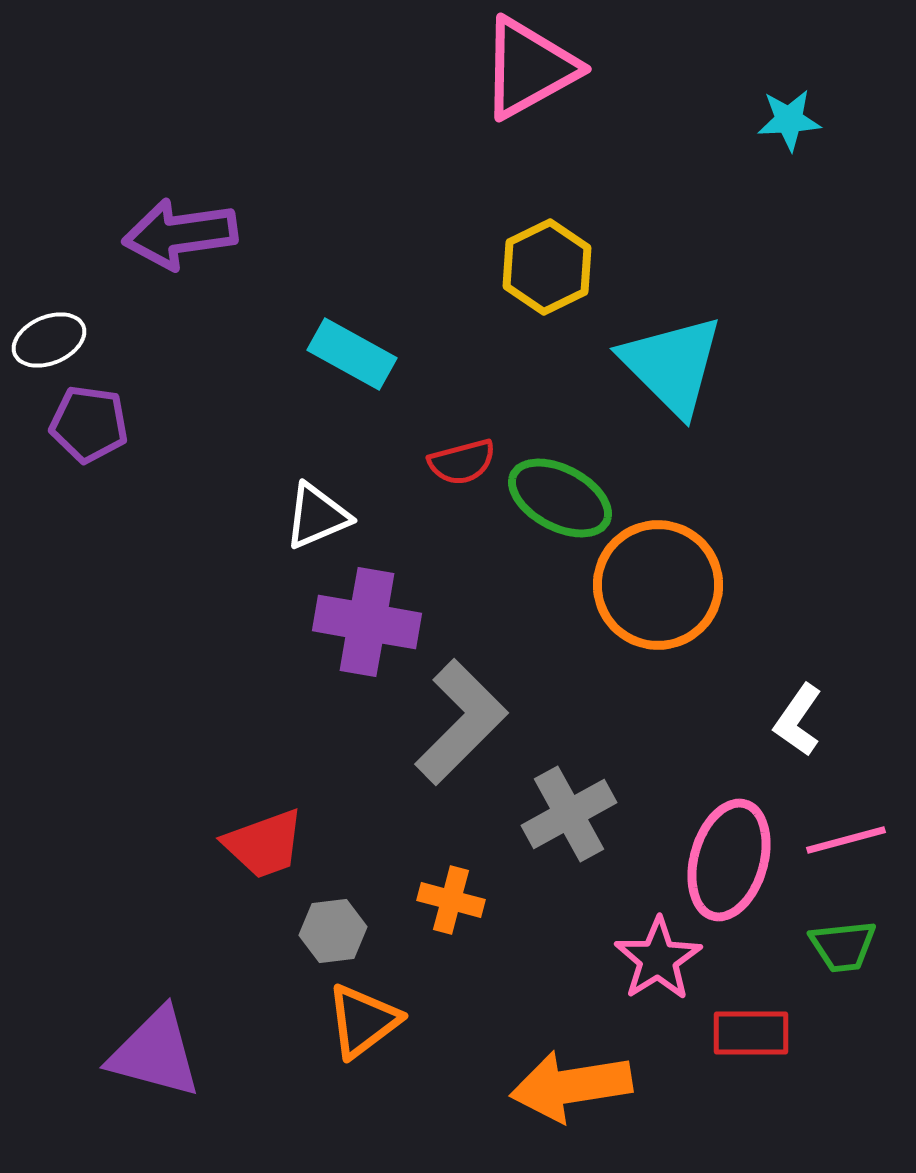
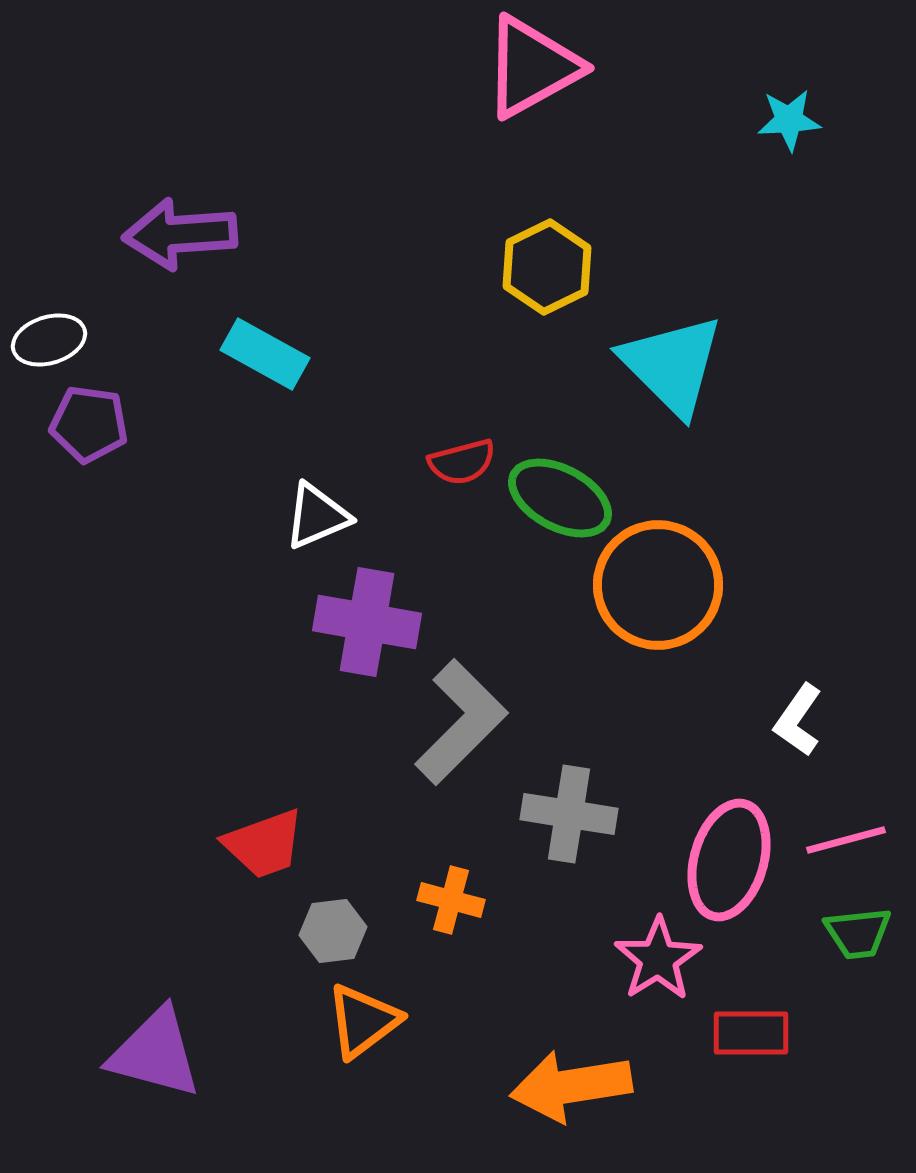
pink triangle: moved 3 px right, 1 px up
purple arrow: rotated 4 degrees clockwise
white ellipse: rotated 6 degrees clockwise
cyan rectangle: moved 87 px left
gray cross: rotated 38 degrees clockwise
green trapezoid: moved 15 px right, 13 px up
